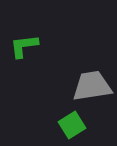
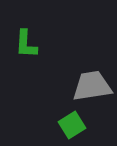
green L-shape: moved 2 px right, 2 px up; rotated 80 degrees counterclockwise
